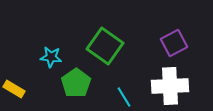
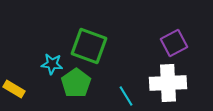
green square: moved 16 px left; rotated 15 degrees counterclockwise
cyan star: moved 1 px right, 7 px down
white cross: moved 2 px left, 3 px up
cyan line: moved 2 px right, 1 px up
